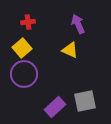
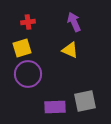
purple arrow: moved 4 px left, 2 px up
yellow square: rotated 24 degrees clockwise
purple circle: moved 4 px right
purple rectangle: rotated 40 degrees clockwise
